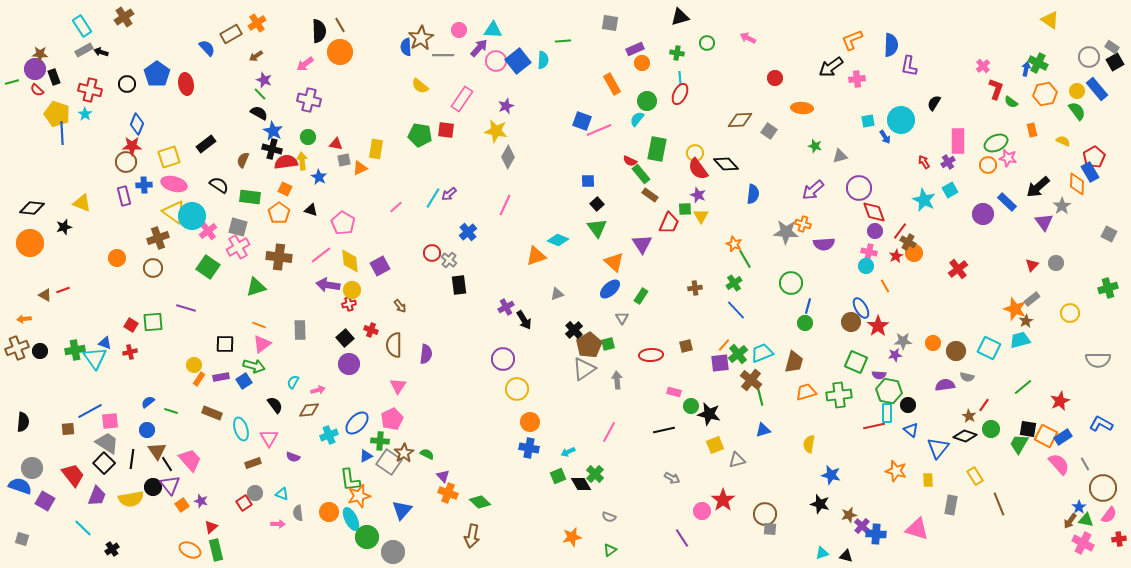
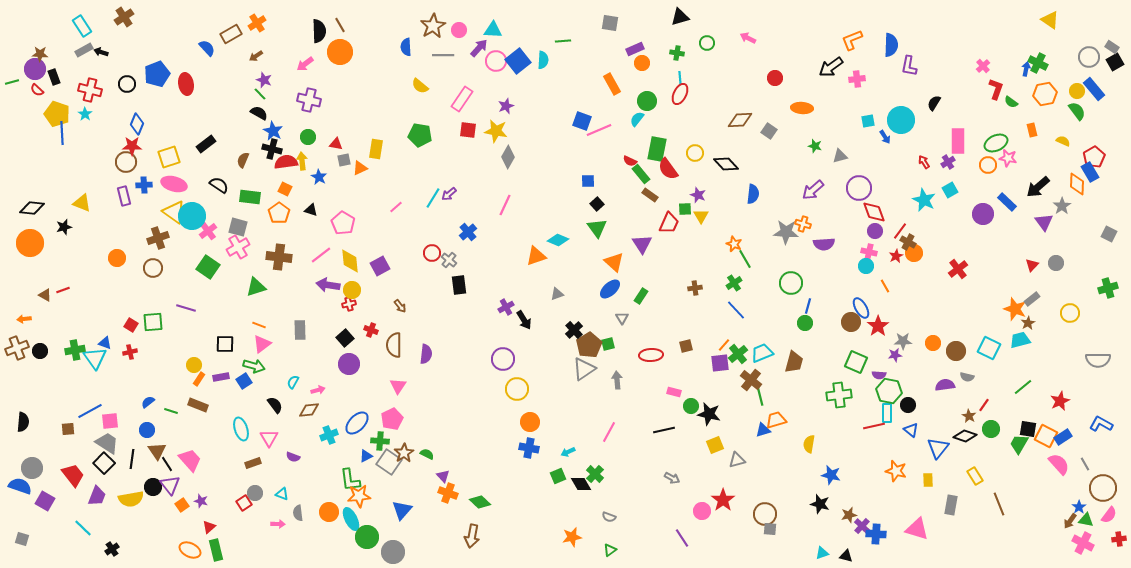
brown star at (421, 38): moved 12 px right, 12 px up
blue pentagon at (157, 74): rotated 15 degrees clockwise
blue rectangle at (1097, 89): moved 3 px left
red square at (446, 130): moved 22 px right
red semicircle at (698, 169): moved 30 px left
brown star at (1026, 321): moved 2 px right, 2 px down
orange trapezoid at (806, 392): moved 30 px left, 28 px down
brown rectangle at (212, 413): moved 14 px left, 8 px up
orange star at (359, 496): rotated 10 degrees clockwise
red triangle at (211, 527): moved 2 px left
